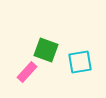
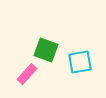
pink rectangle: moved 2 px down
